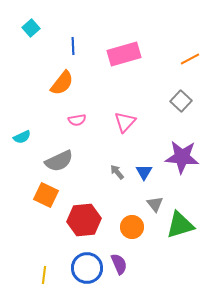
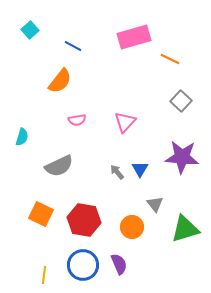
cyan square: moved 1 px left, 2 px down
blue line: rotated 60 degrees counterclockwise
pink rectangle: moved 10 px right, 17 px up
orange line: moved 20 px left; rotated 54 degrees clockwise
orange semicircle: moved 2 px left, 2 px up
cyan semicircle: rotated 48 degrees counterclockwise
gray semicircle: moved 5 px down
blue triangle: moved 4 px left, 3 px up
orange square: moved 5 px left, 19 px down
red hexagon: rotated 16 degrees clockwise
green triangle: moved 5 px right, 4 px down
blue circle: moved 4 px left, 3 px up
